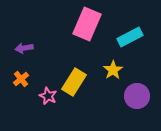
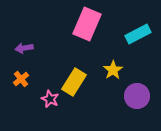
cyan rectangle: moved 8 px right, 3 px up
pink star: moved 2 px right, 3 px down
